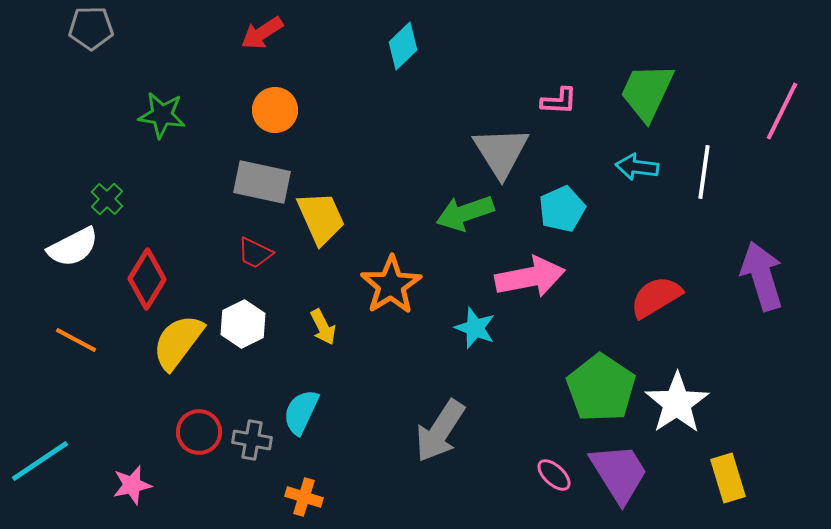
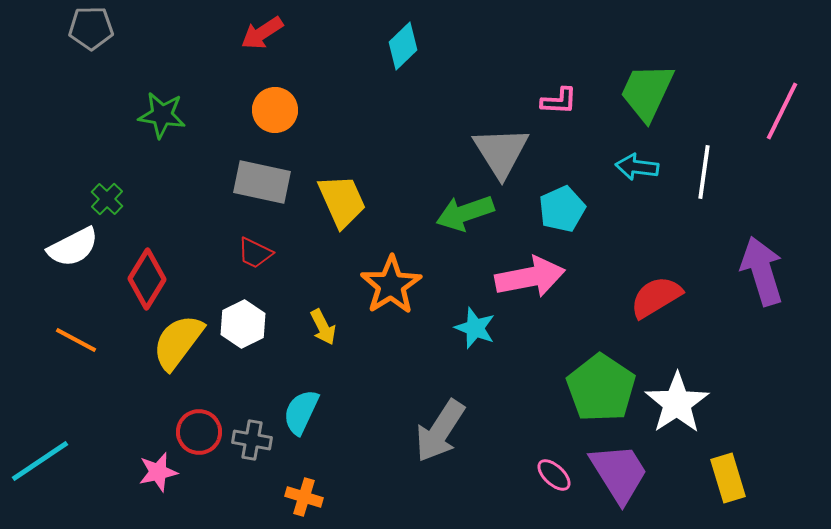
yellow trapezoid: moved 21 px right, 17 px up
purple arrow: moved 5 px up
pink star: moved 26 px right, 13 px up
